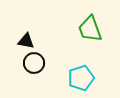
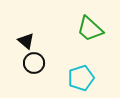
green trapezoid: rotated 28 degrees counterclockwise
black triangle: rotated 30 degrees clockwise
